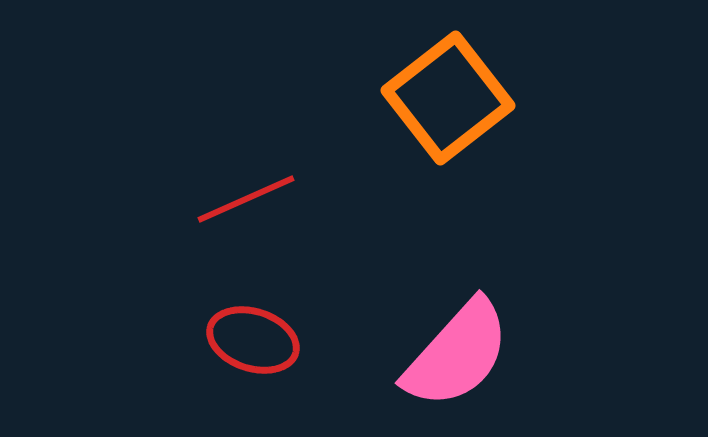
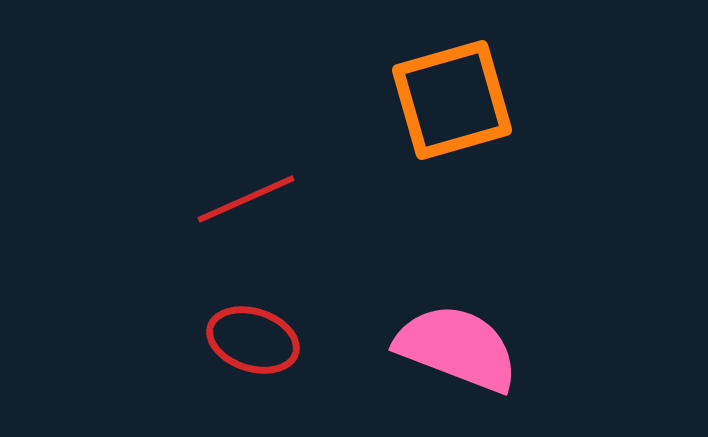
orange square: moved 4 px right, 2 px down; rotated 22 degrees clockwise
pink semicircle: moved 6 px up; rotated 111 degrees counterclockwise
